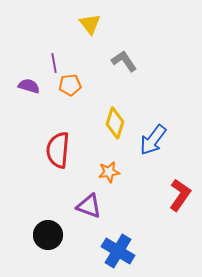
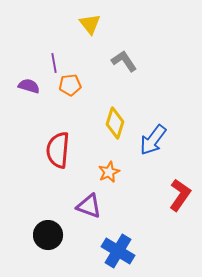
orange star: rotated 15 degrees counterclockwise
